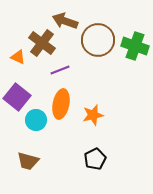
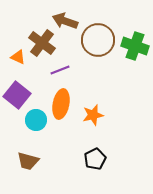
purple square: moved 2 px up
